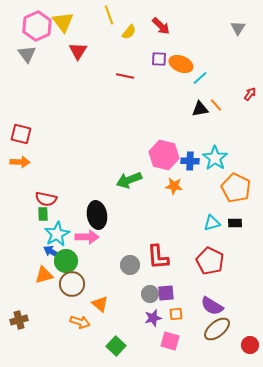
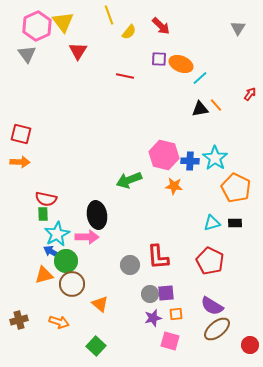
orange arrow at (80, 322): moved 21 px left
green square at (116, 346): moved 20 px left
